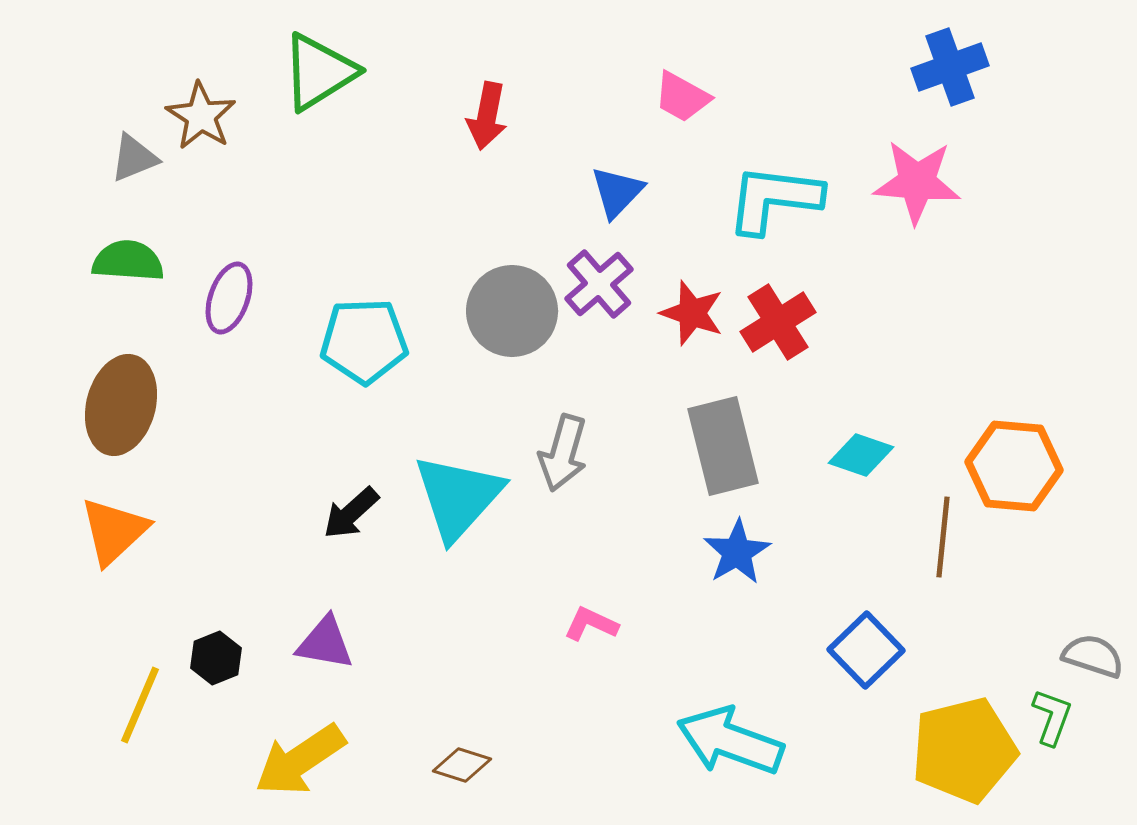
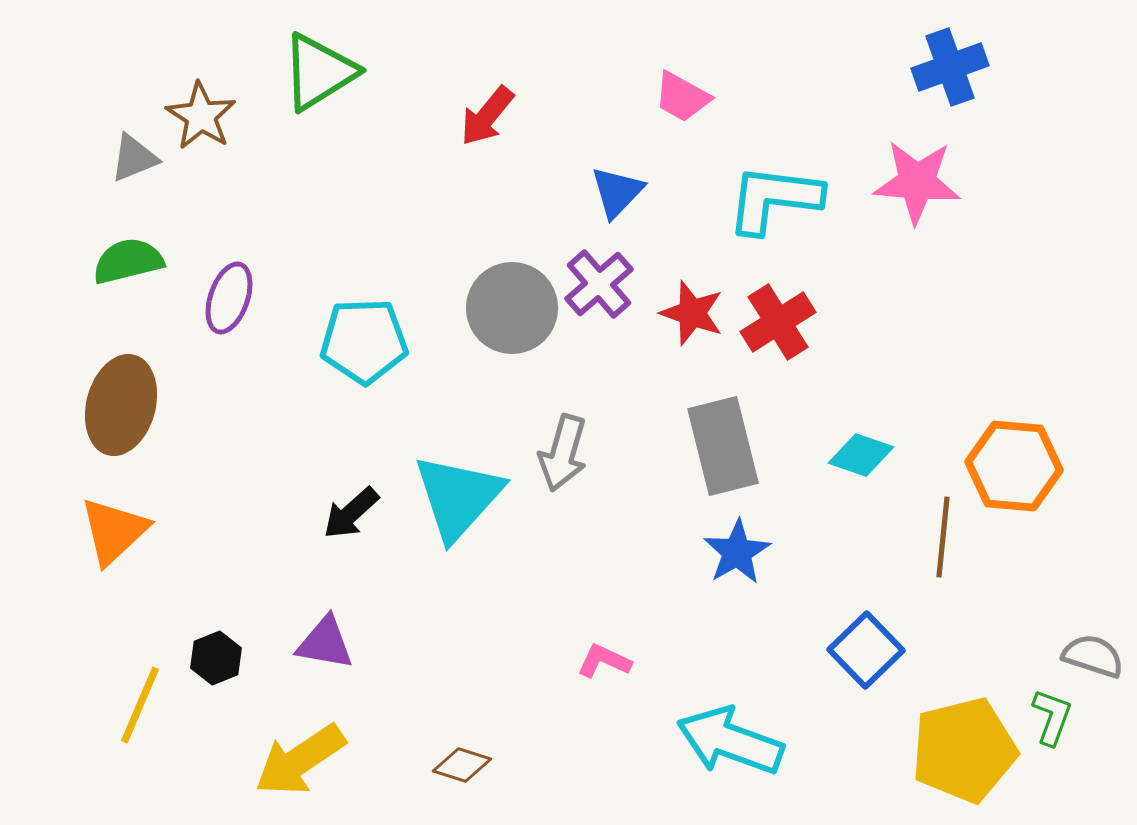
red arrow: rotated 28 degrees clockwise
green semicircle: rotated 18 degrees counterclockwise
gray circle: moved 3 px up
pink L-shape: moved 13 px right, 37 px down
